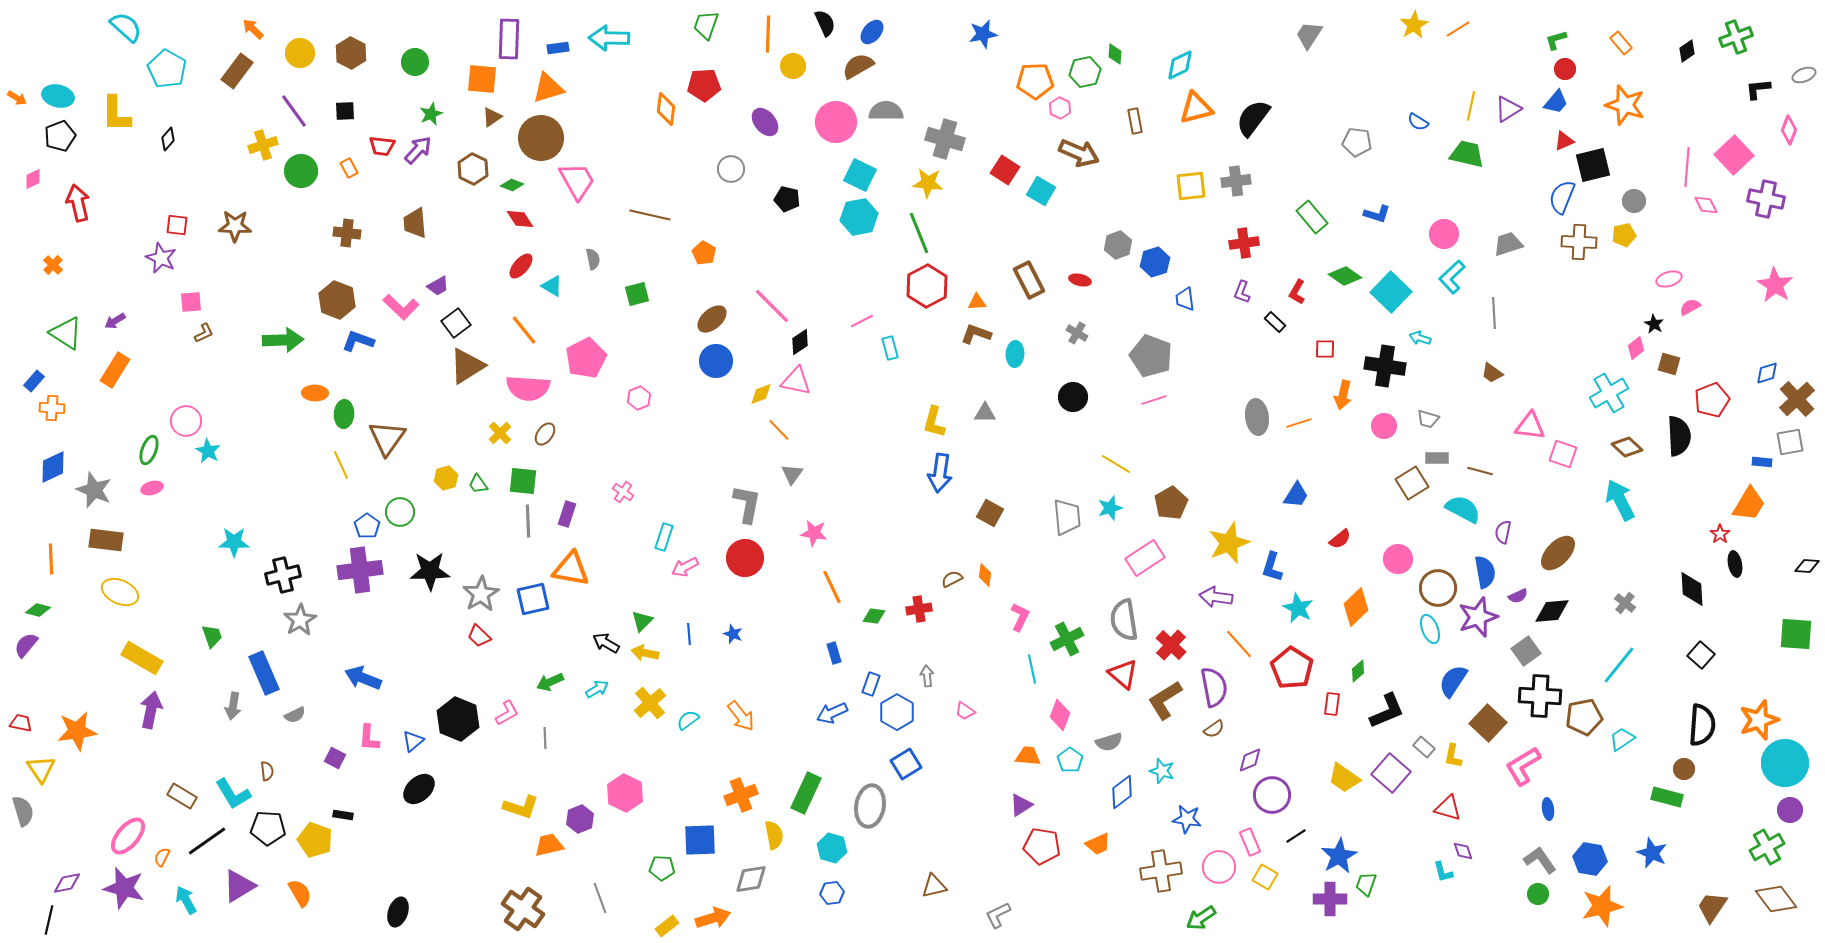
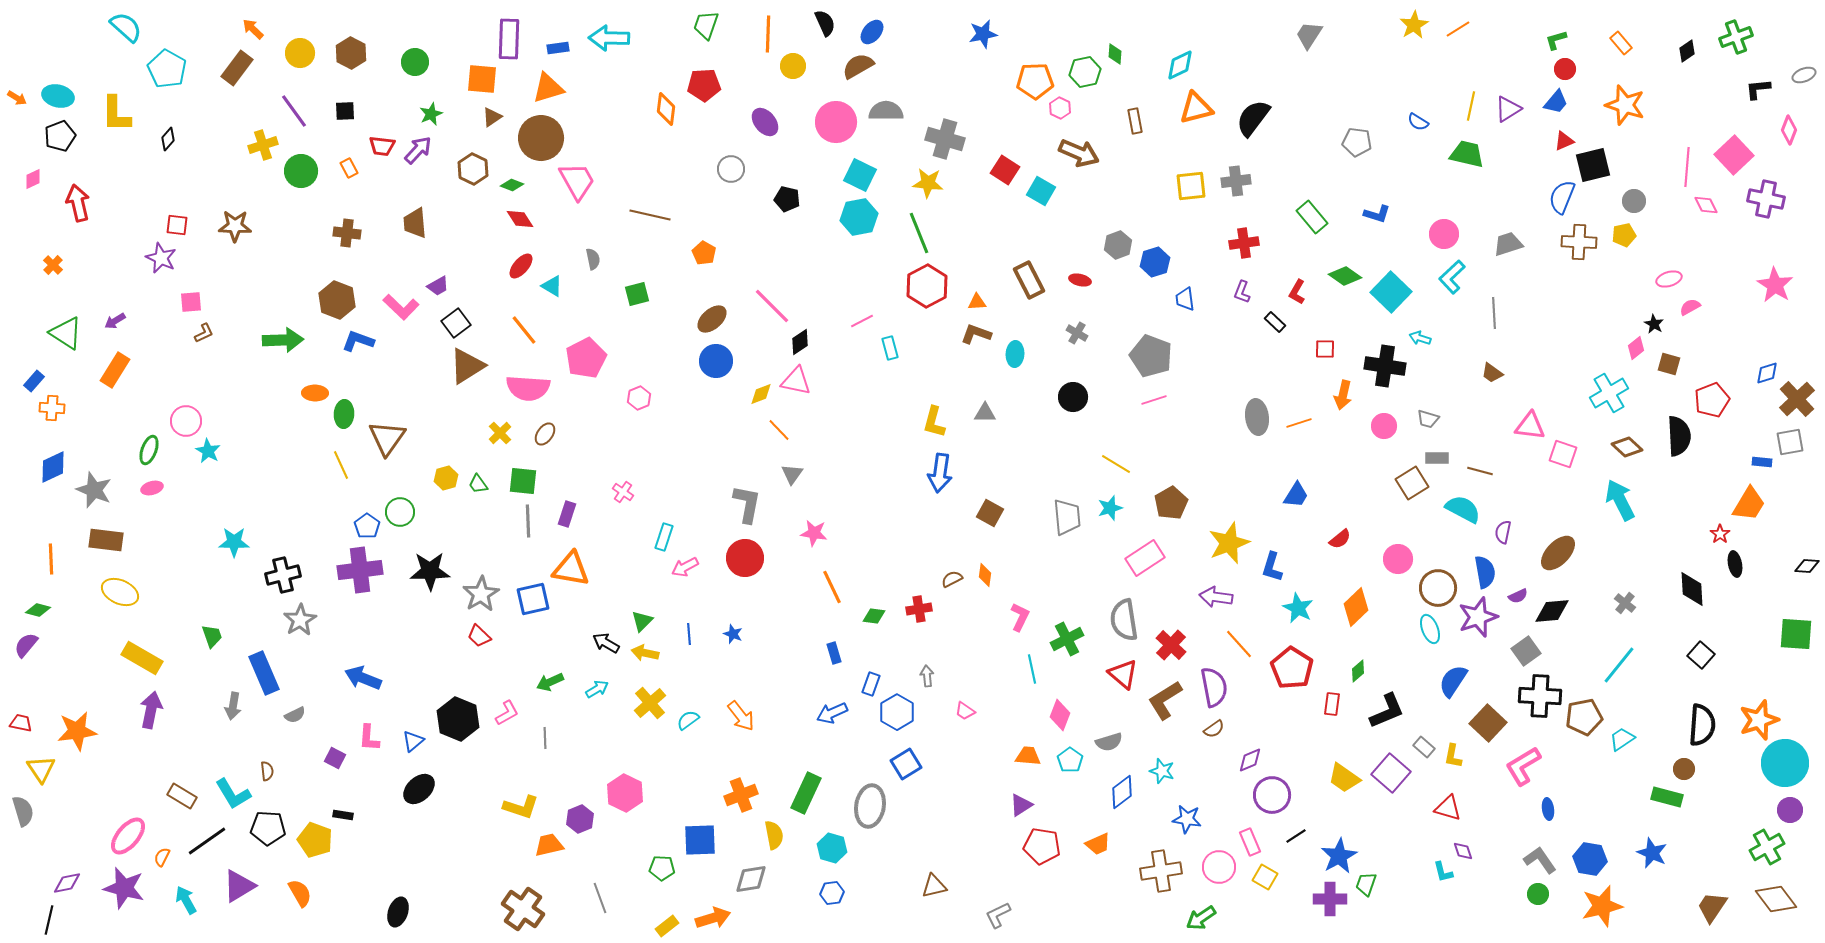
brown rectangle at (237, 71): moved 3 px up
